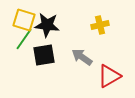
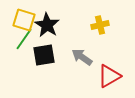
black star: rotated 25 degrees clockwise
